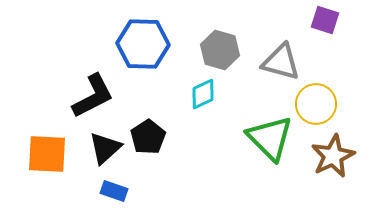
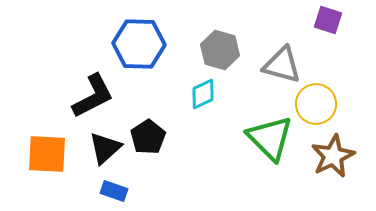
purple square: moved 3 px right
blue hexagon: moved 4 px left
gray triangle: moved 1 px right, 3 px down
